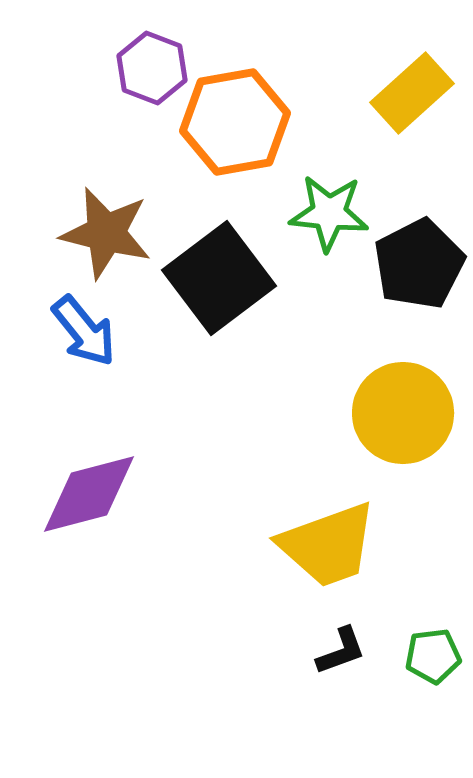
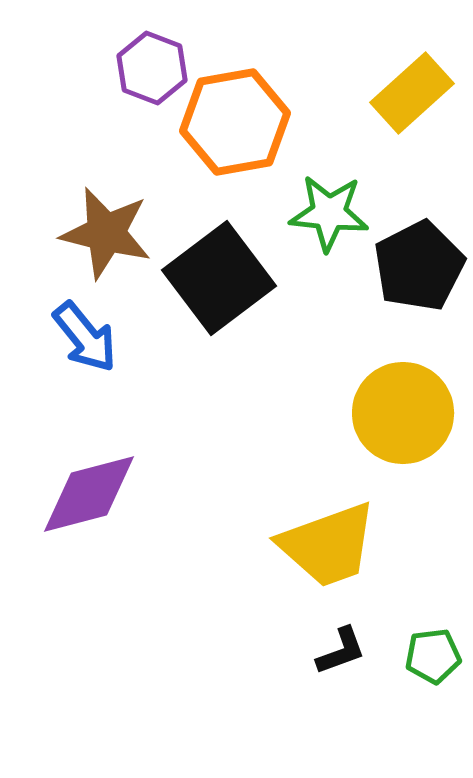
black pentagon: moved 2 px down
blue arrow: moved 1 px right, 6 px down
